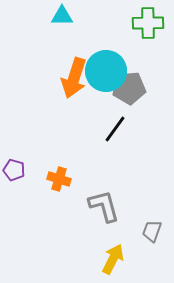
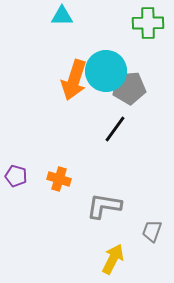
orange arrow: moved 2 px down
purple pentagon: moved 2 px right, 6 px down
gray L-shape: rotated 66 degrees counterclockwise
